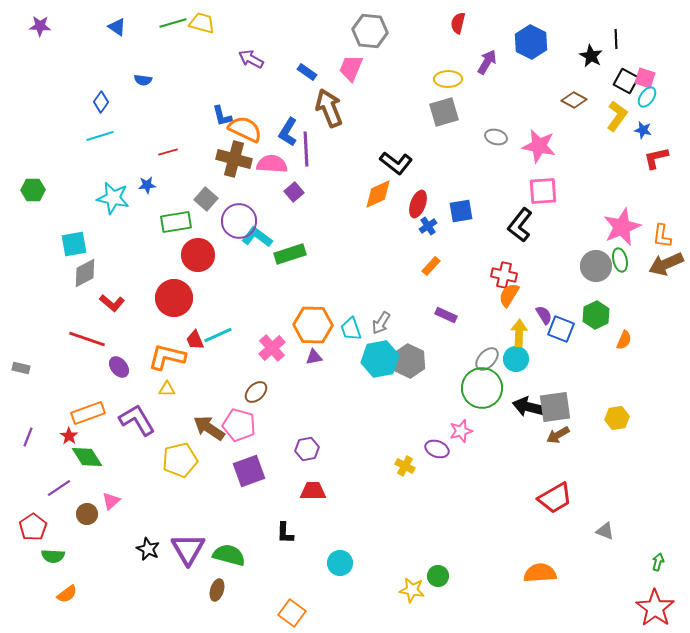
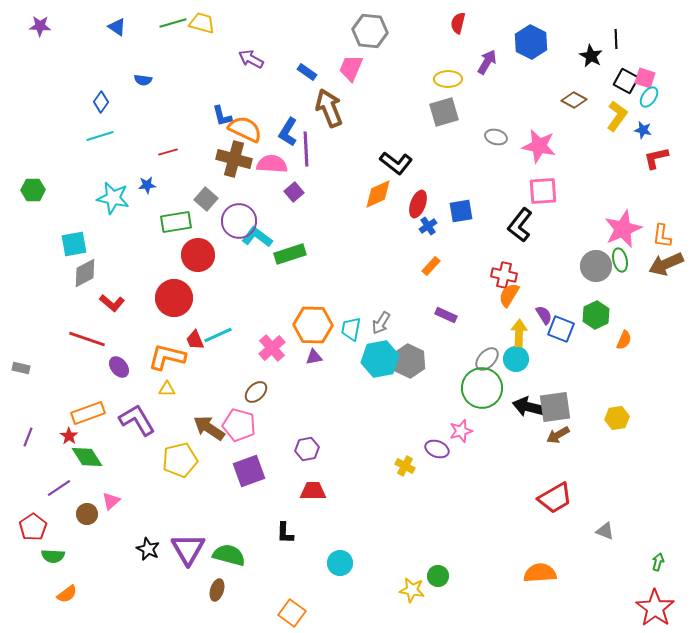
cyan ellipse at (647, 97): moved 2 px right
pink star at (622, 227): moved 1 px right, 2 px down
cyan trapezoid at (351, 329): rotated 30 degrees clockwise
